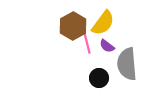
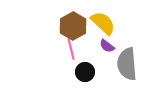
yellow semicircle: rotated 84 degrees counterclockwise
pink line: moved 16 px left, 6 px down
black circle: moved 14 px left, 6 px up
